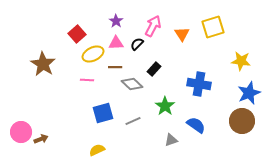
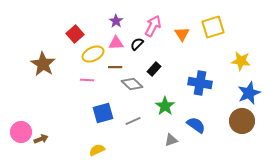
red square: moved 2 px left
blue cross: moved 1 px right, 1 px up
